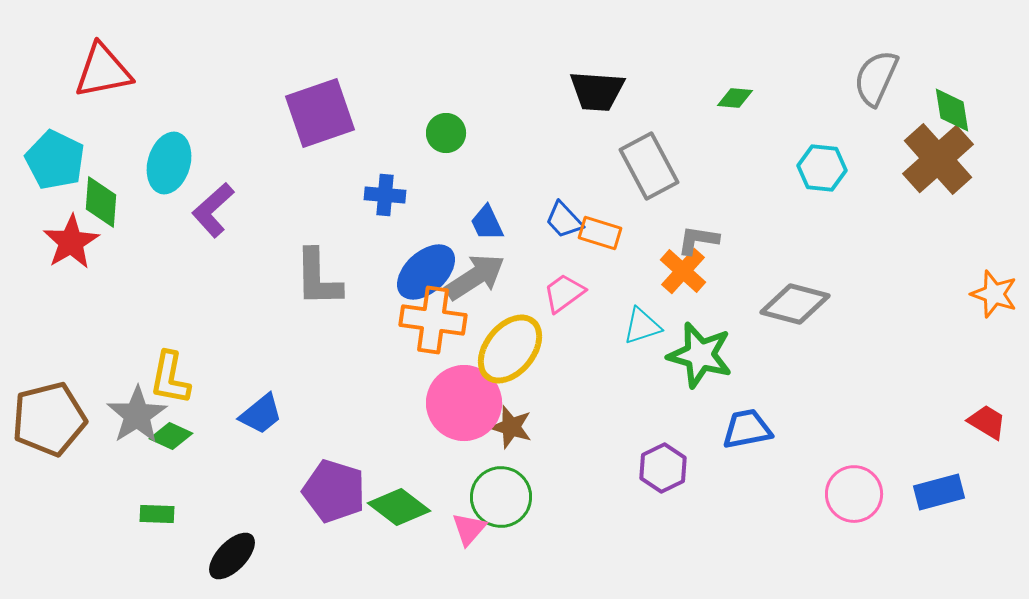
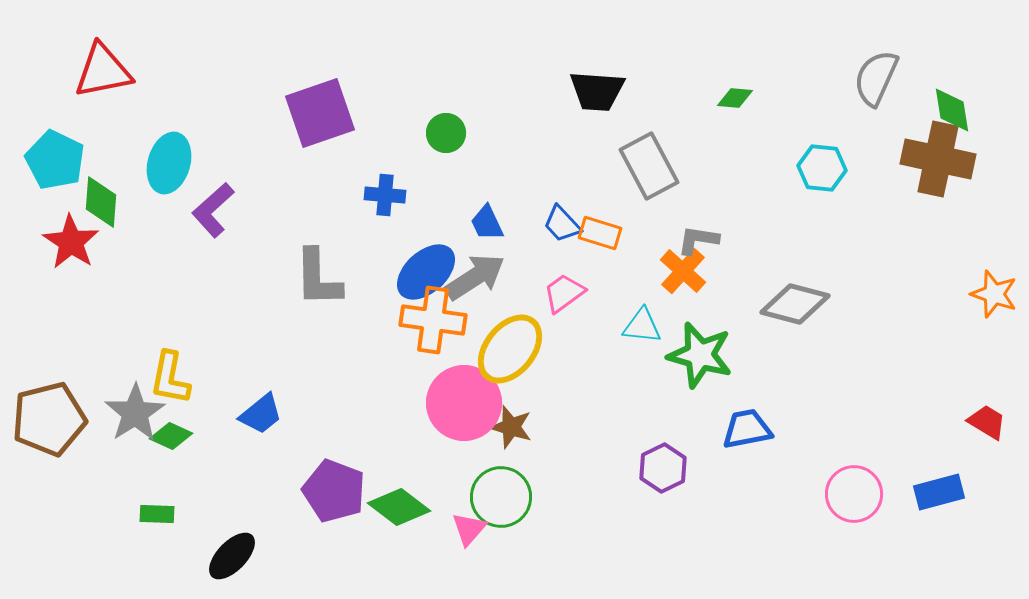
brown cross at (938, 159): rotated 36 degrees counterclockwise
blue trapezoid at (564, 220): moved 2 px left, 4 px down
red star at (71, 242): rotated 8 degrees counterclockwise
cyan triangle at (642, 326): rotated 24 degrees clockwise
gray star at (137, 415): moved 2 px left, 2 px up
purple pentagon at (334, 491): rotated 4 degrees clockwise
